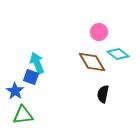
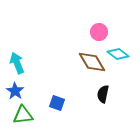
cyan arrow: moved 20 px left
blue square: moved 26 px right, 26 px down
